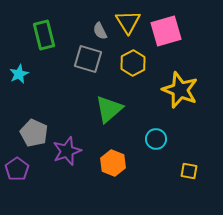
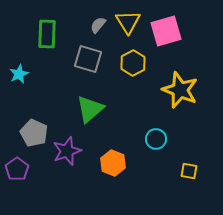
gray semicircle: moved 2 px left, 6 px up; rotated 66 degrees clockwise
green rectangle: moved 3 px right, 1 px up; rotated 16 degrees clockwise
green triangle: moved 19 px left
